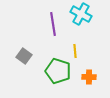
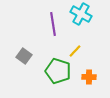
yellow line: rotated 48 degrees clockwise
